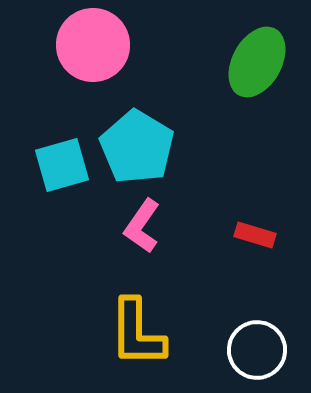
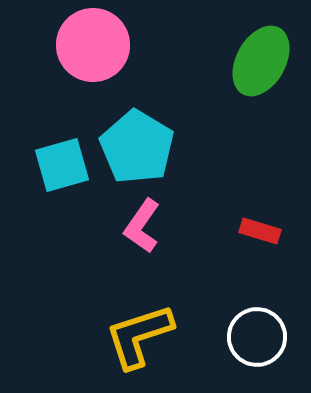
green ellipse: moved 4 px right, 1 px up
red rectangle: moved 5 px right, 4 px up
yellow L-shape: moved 2 px right, 3 px down; rotated 72 degrees clockwise
white circle: moved 13 px up
